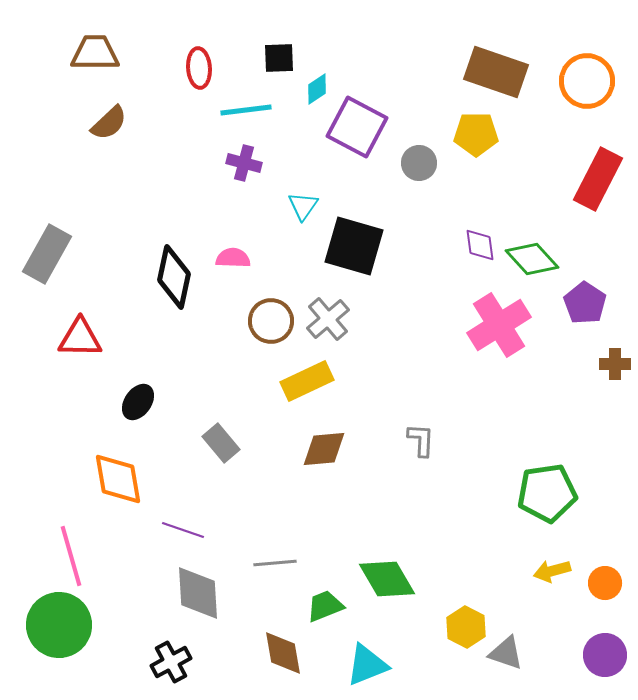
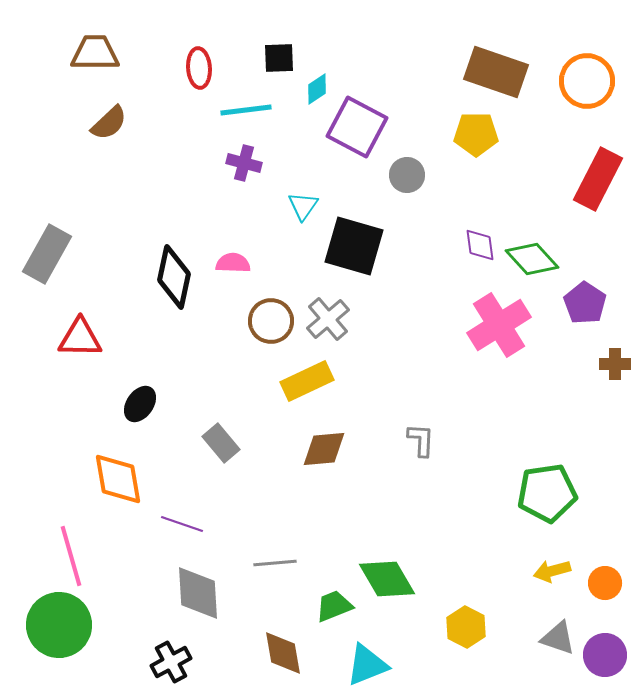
gray circle at (419, 163): moved 12 px left, 12 px down
pink semicircle at (233, 258): moved 5 px down
black ellipse at (138, 402): moved 2 px right, 2 px down
purple line at (183, 530): moved 1 px left, 6 px up
green trapezoid at (325, 606): moved 9 px right
gray triangle at (506, 653): moved 52 px right, 15 px up
